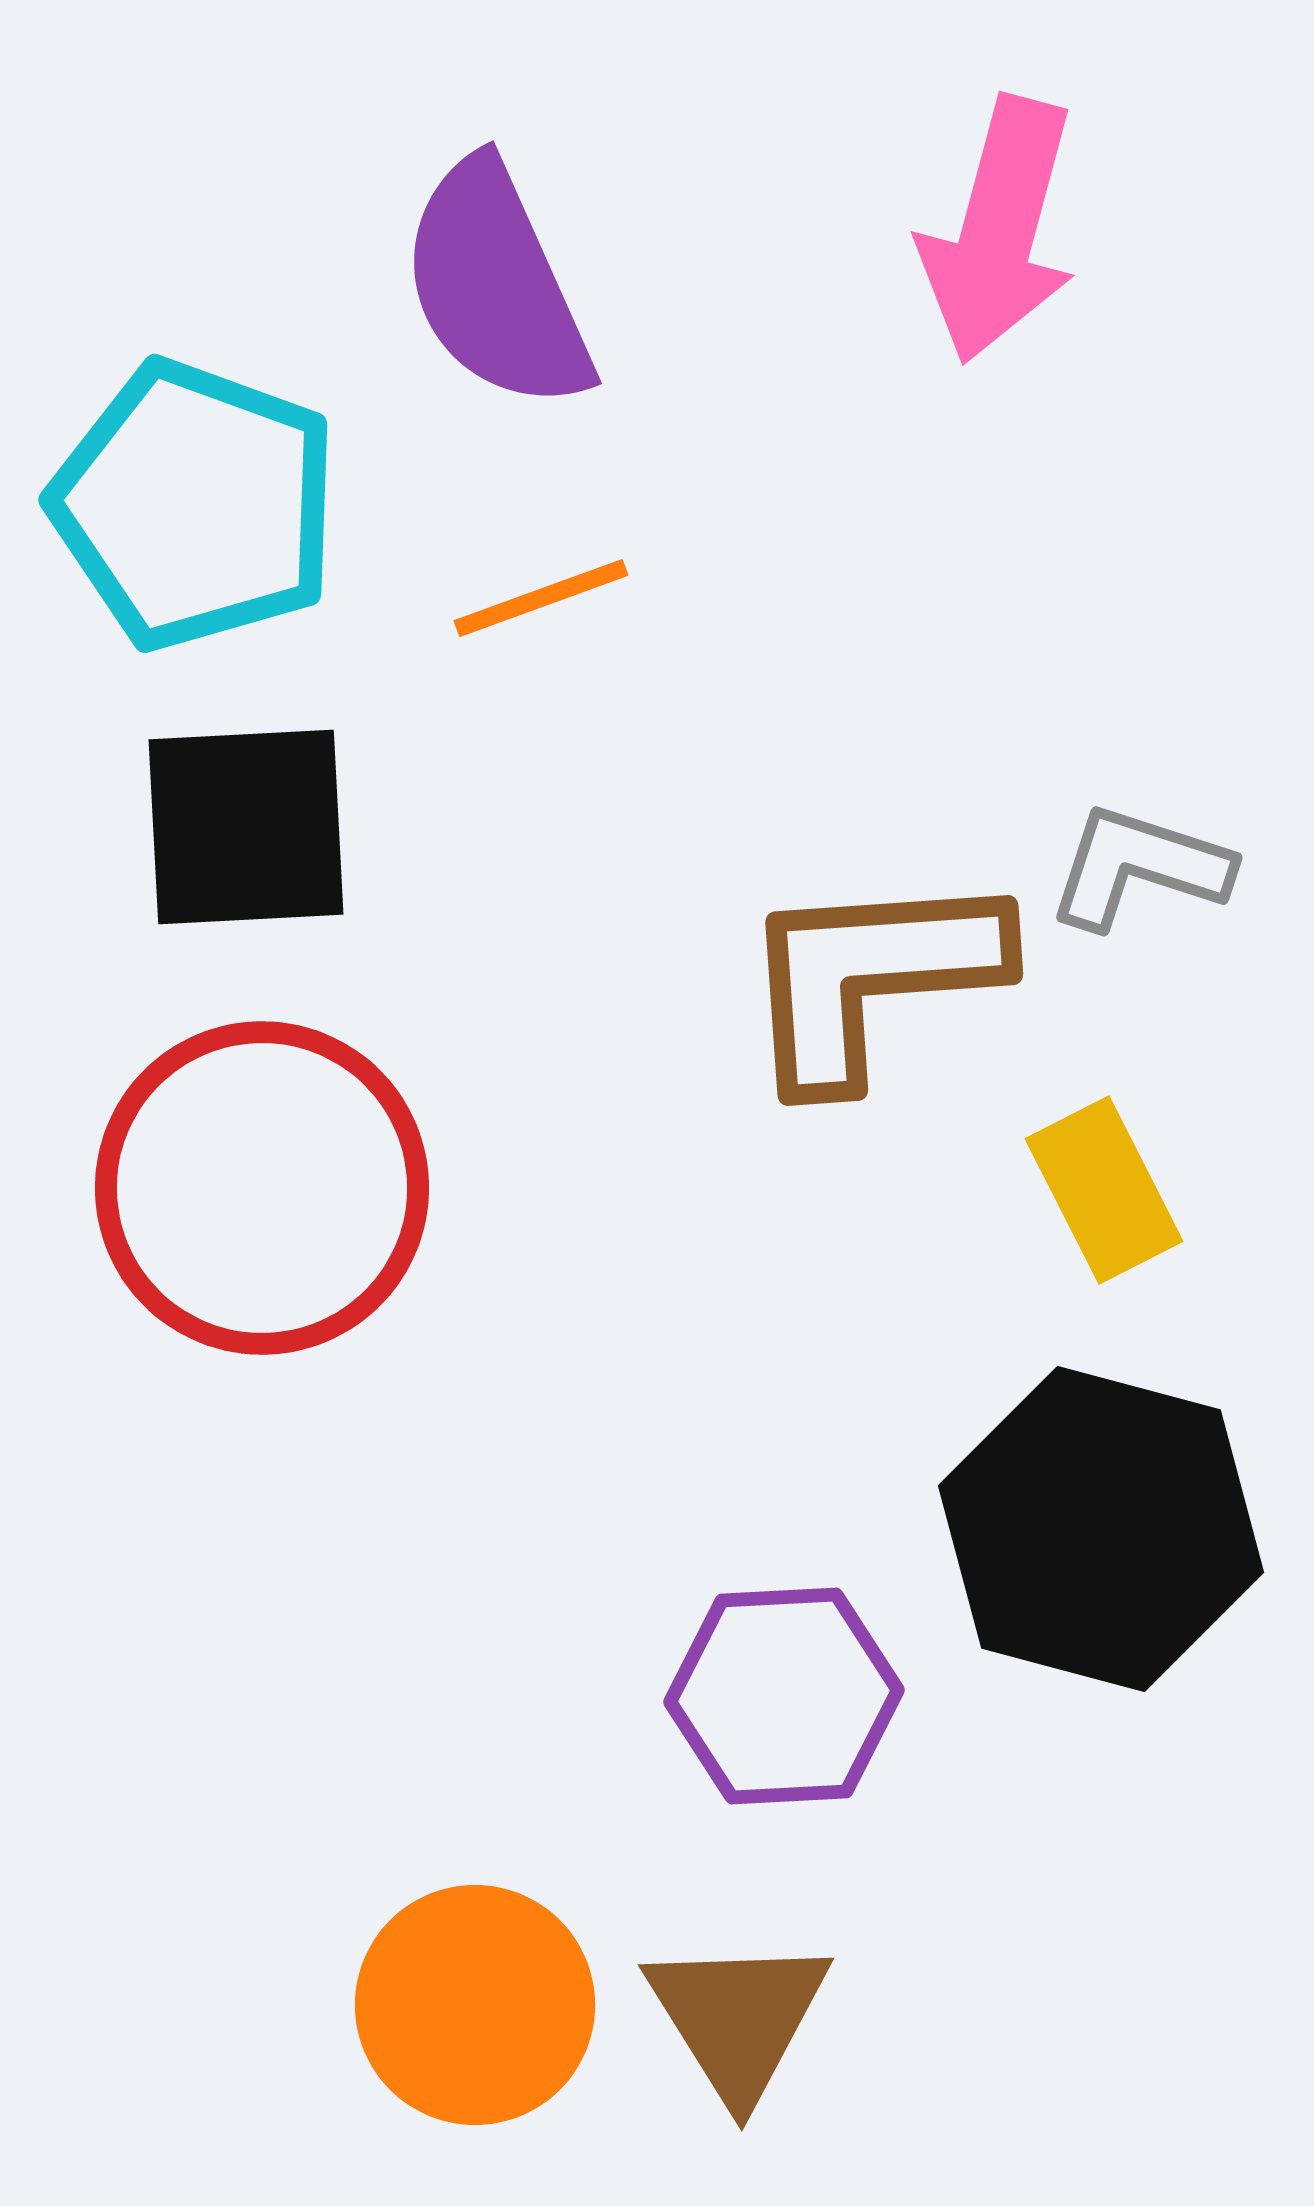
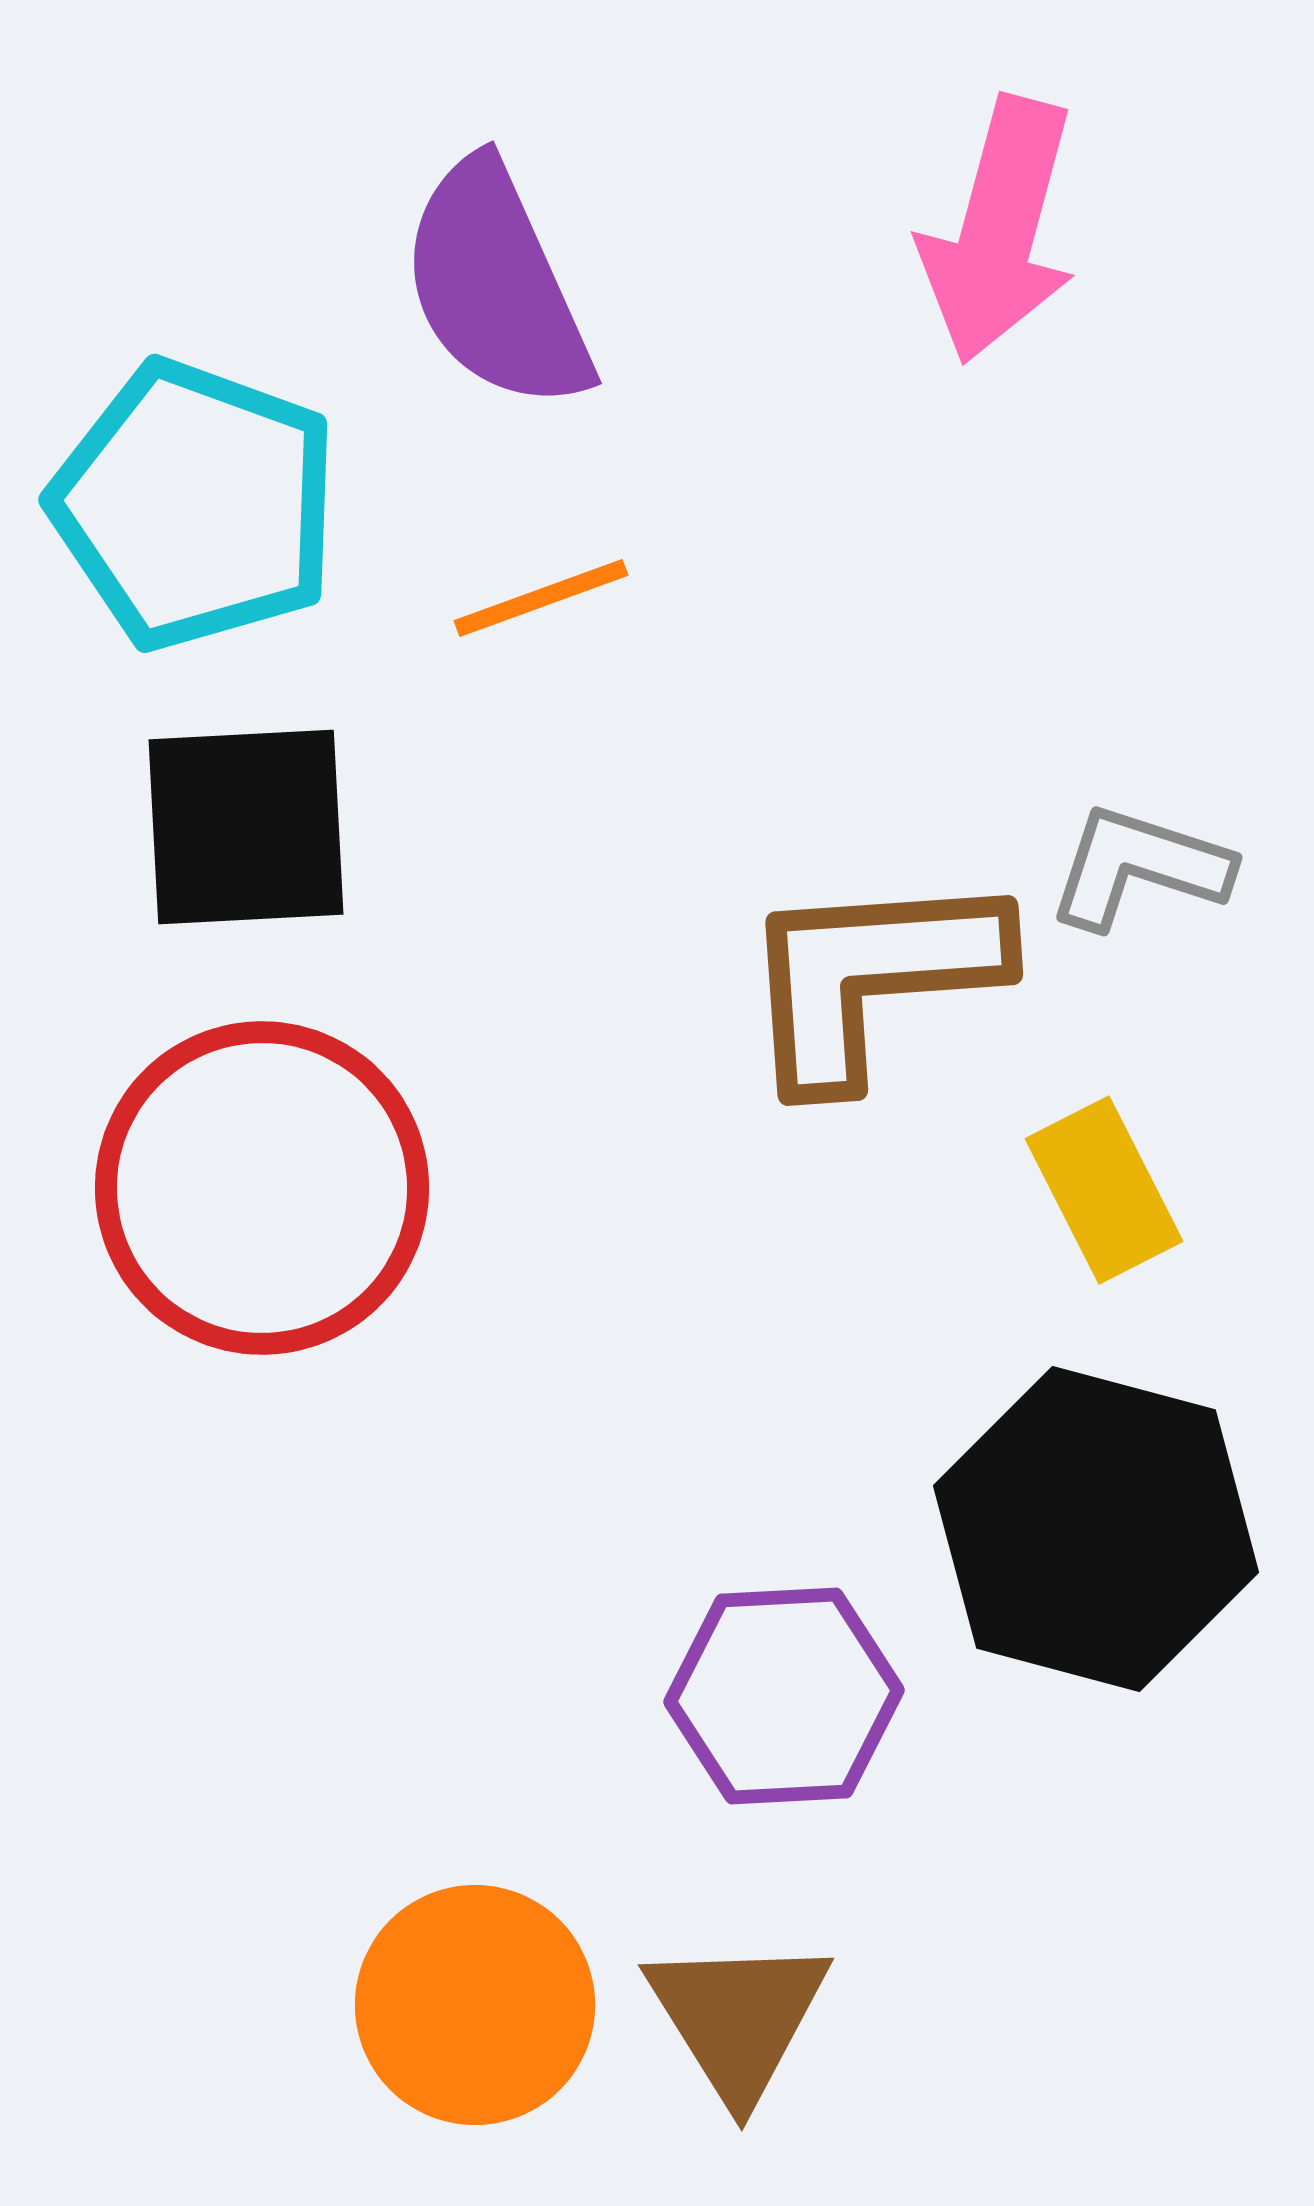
black hexagon: moved 5 px left
